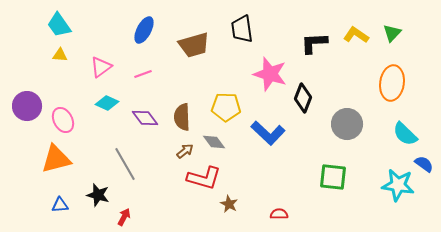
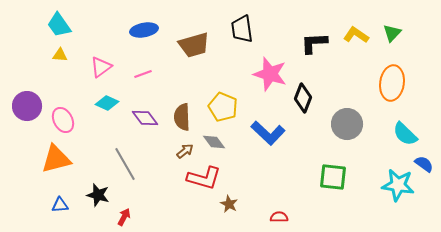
blue ellipse: rotated 52 degrees clockwise
yellow pentagon: moved 3 px left; rotated 20 degrees clockwise
red semicircle: moved 3 px down
